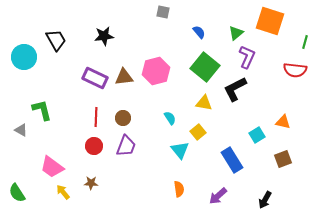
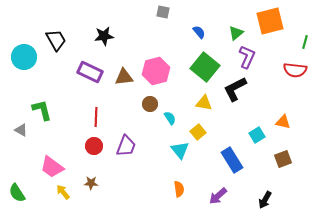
orange square: rotated 32 degrees counterclockwise
purple rectangle: moved 5 px left, 6 px up
brown circle: moved 27 px right, 14 px up
